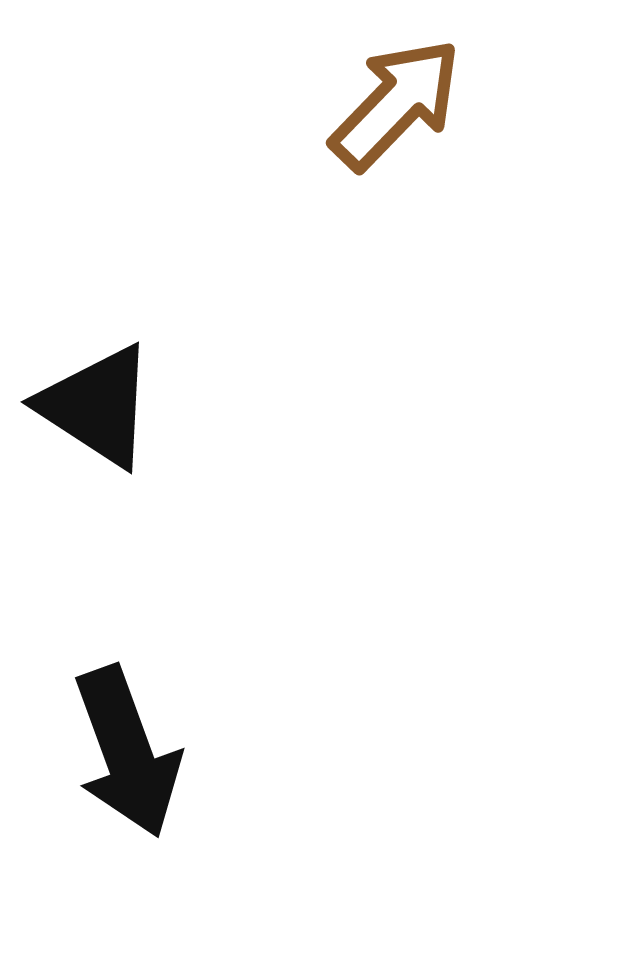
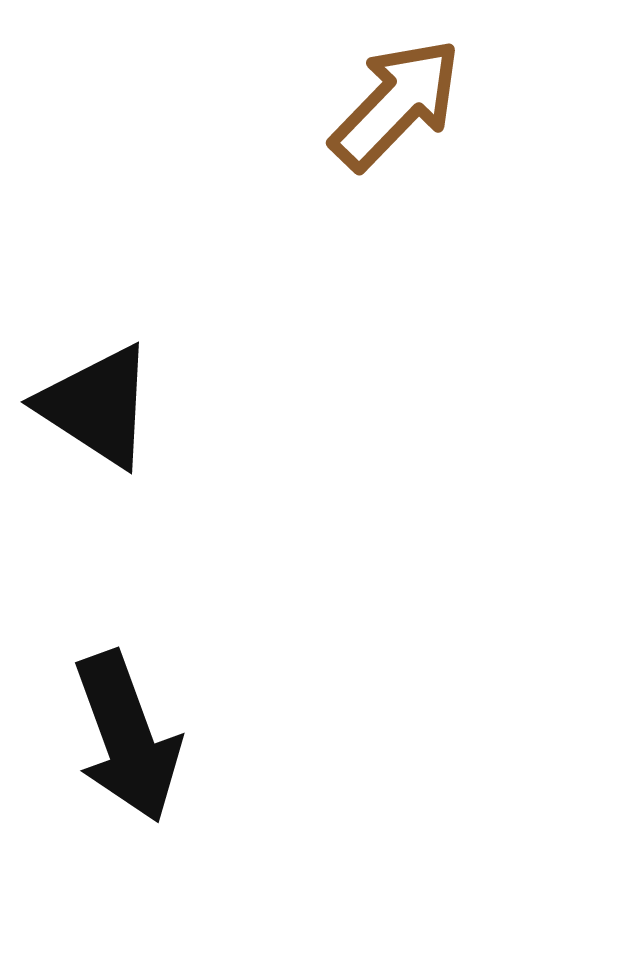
black arrow: moved 15 px up
